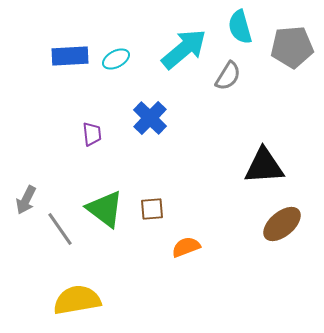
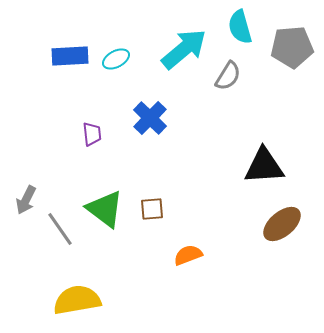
orange semicircle: moved 2 px right, 8 px down
